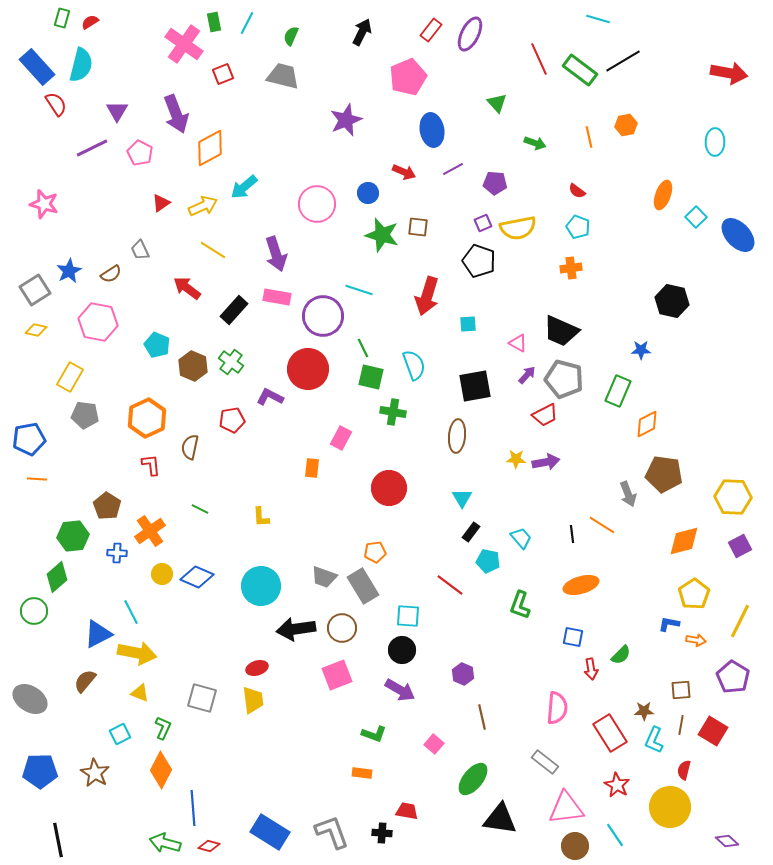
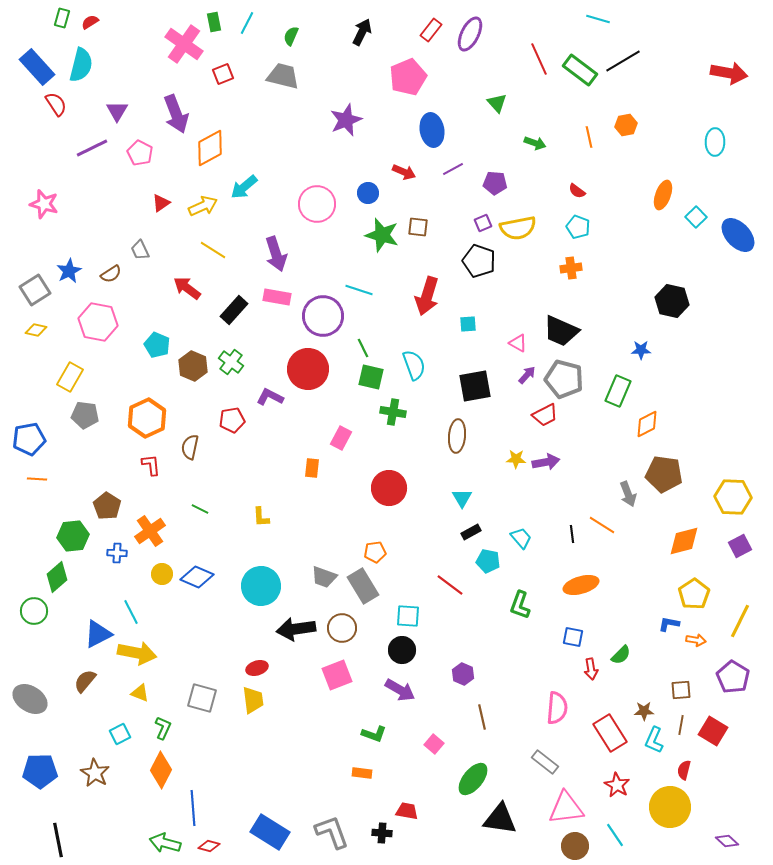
black rectangle at (471, 532): rotated 24 degrees clockwise
